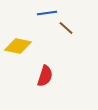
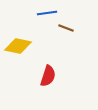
brown line: rotated 21 degrees counterclockwise
red semicircle: moved 3 px right
